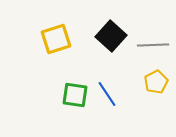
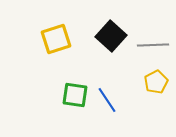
blue line: moved 6 px down
